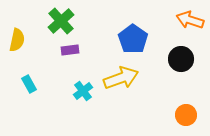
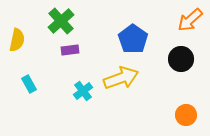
orange arrow: rotated 60 degrees counterclockwise
